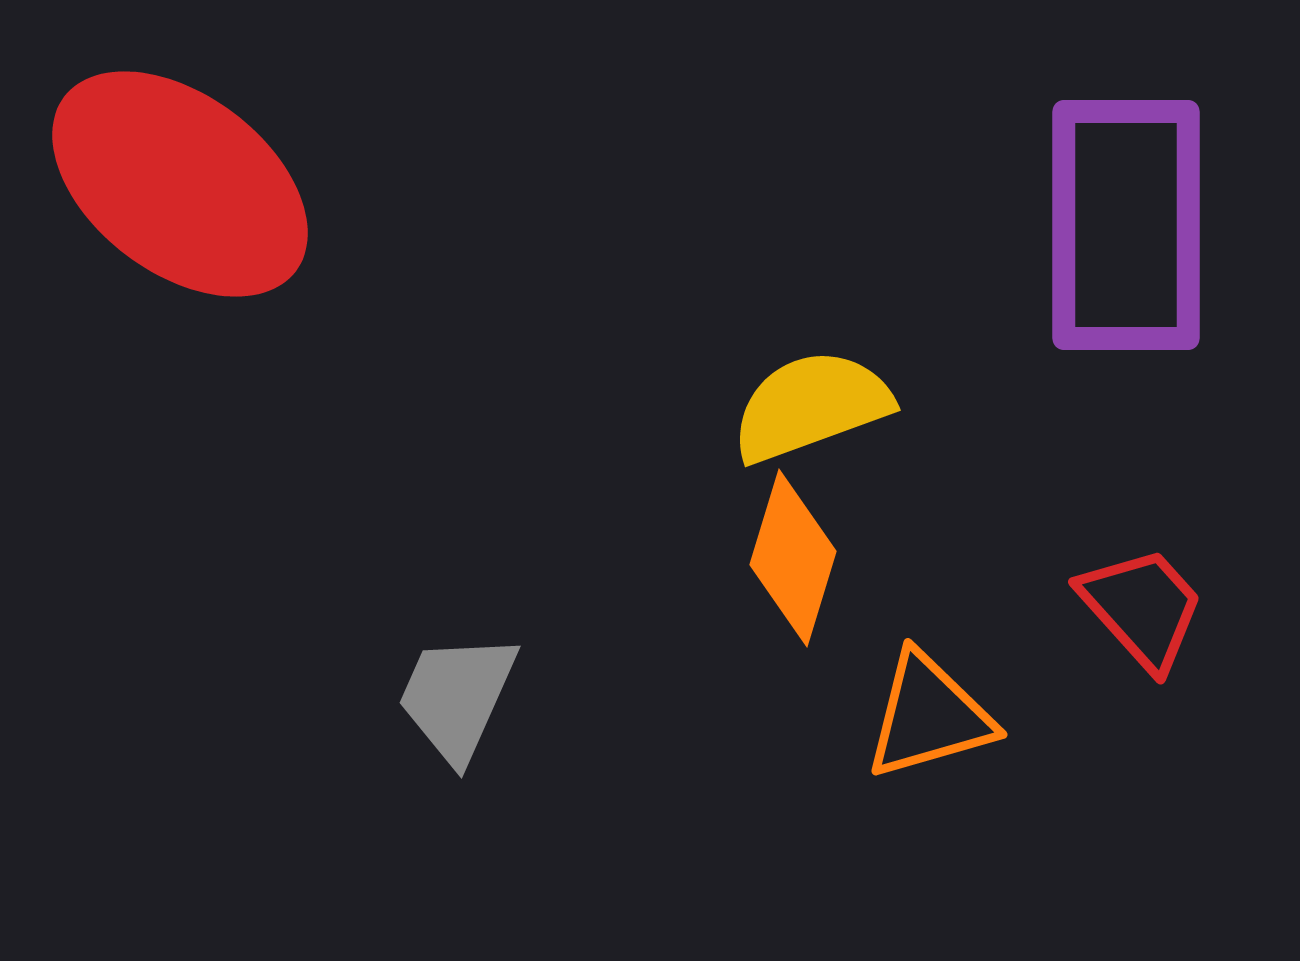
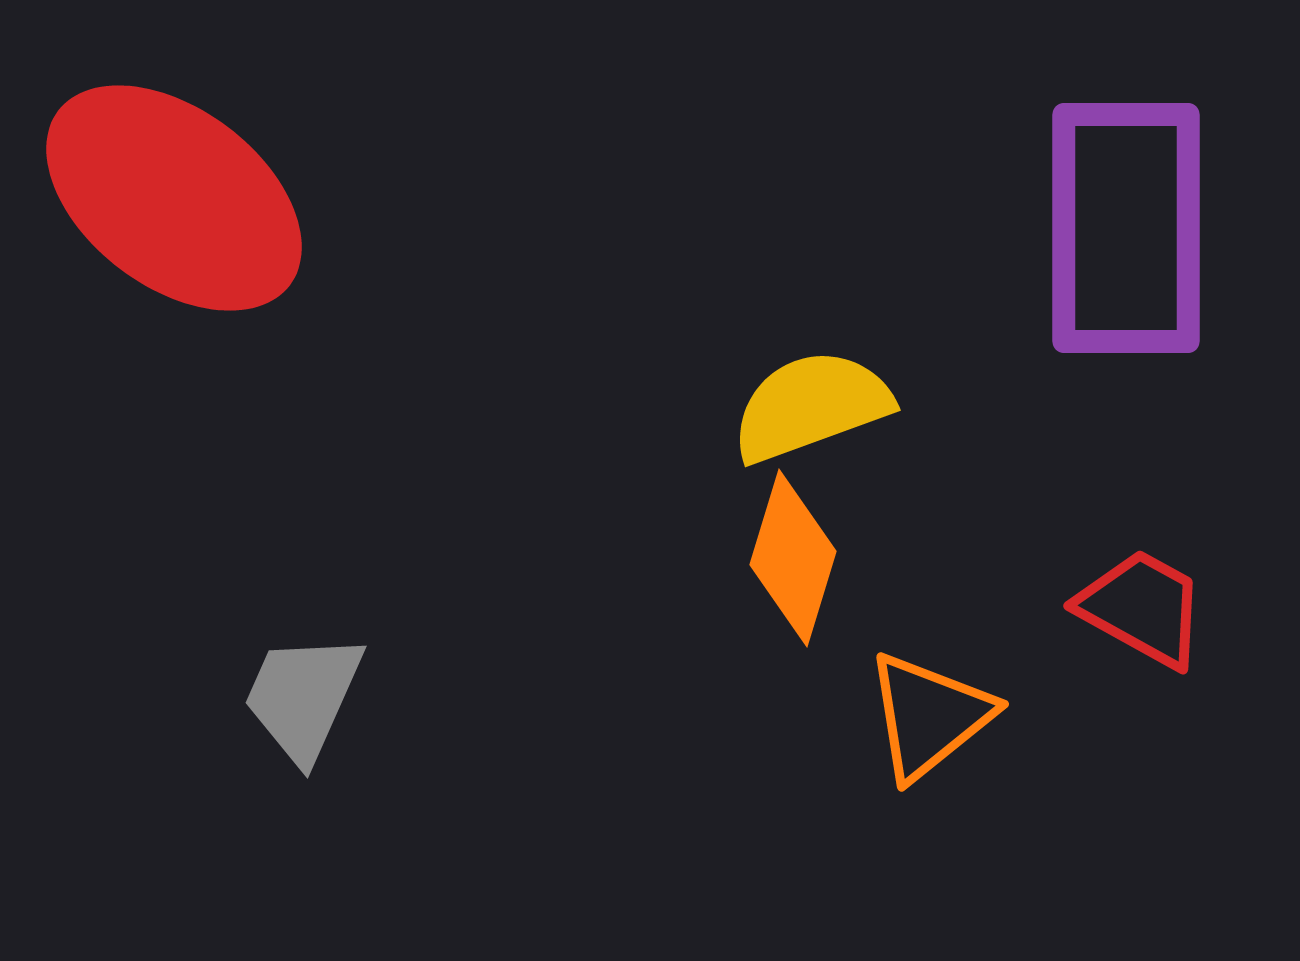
red ellipse: moved 6 px left, 14 px down
purple rectangle: moved 3 px down
red trapezoid: rotated 19 degrees counterclockwise
gray trapezoid: moved 154 px left
orange triangle: rotated 23 degrees counterclockwise
